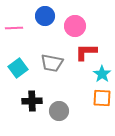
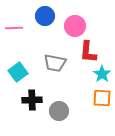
red L-shape: moved 2 px right; rotated 85 degrees counterclockwise
gray trapezoid: moved 3 px right
cyan square: moved 4 px down
black cross: moved 1 px up
